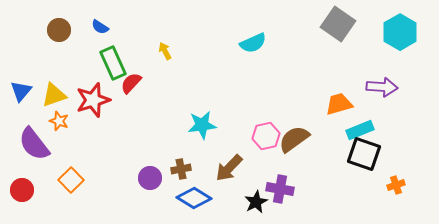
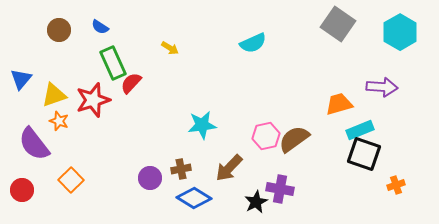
yellow arrow: moved 5 px right, 3 px up; rotated 150 degrees clockwise
blue triangle: moved 12 px up
